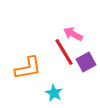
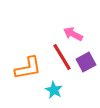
red line: moved 2 px left, 5 px down
cyan star: moved 3 px up
